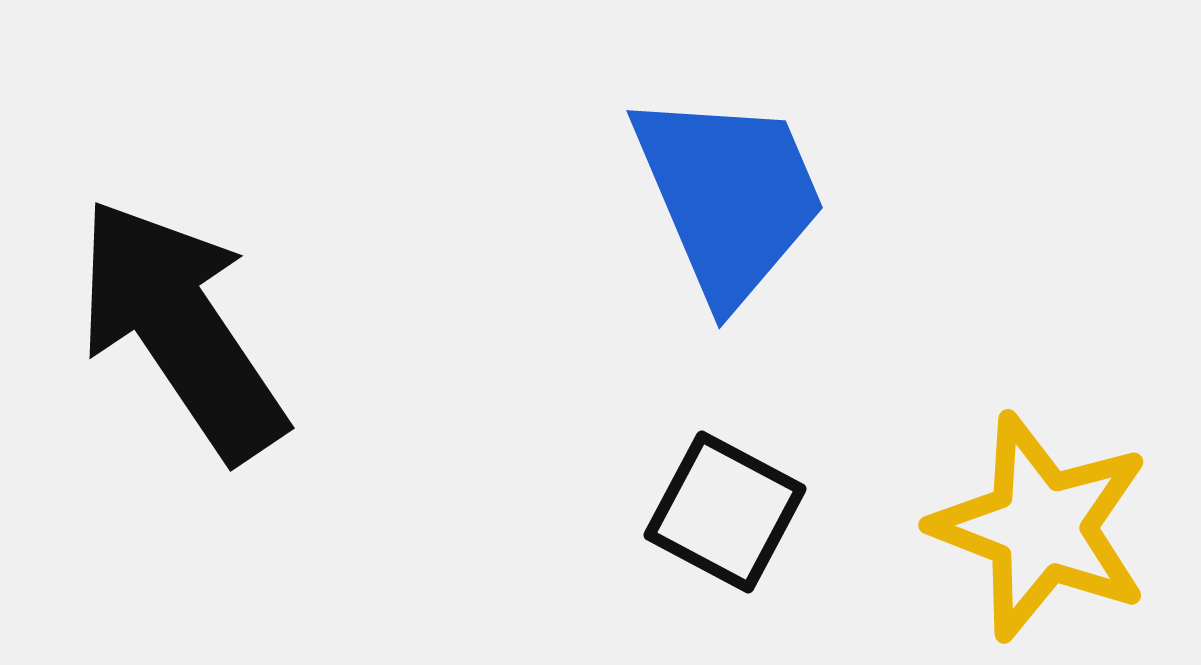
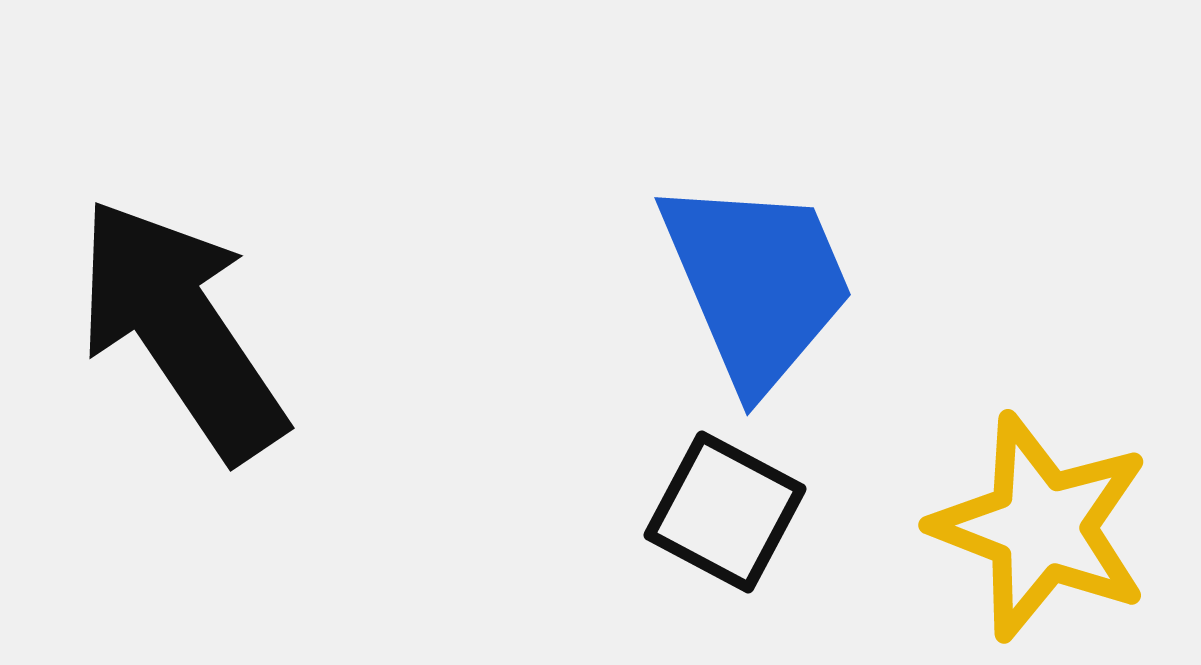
blue trapezoid: moved 28 px right, 87 px down
